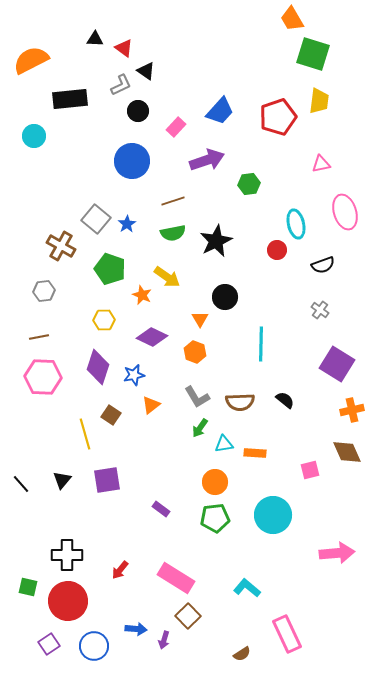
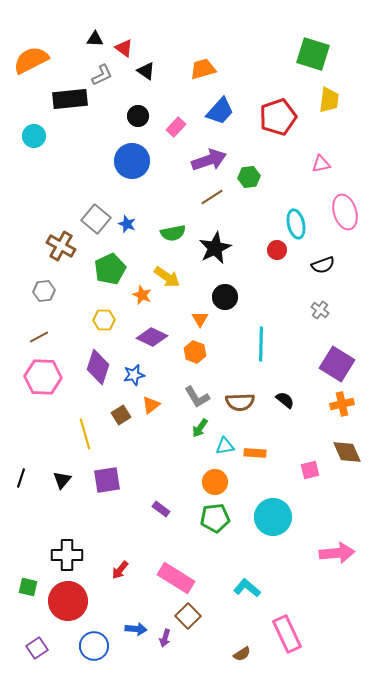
orange trapezoid at (292, 19): moved 89 px left, 50 px down; rotated 104 degrees clockwise
gray L-shape at (121, 85): moved 19 px left, 10 px up
yellow trapezoid at (319, 101): moved 10 px right, 1 px up
black circle at (138, 111): moved 5 px down
purple arrow at (207, 160): moved 2 px right
green hexagon at (249, 184): moved 7 px up
brown line at (173, 201): moved 39 px right, 4 px up; rotated 15 degrees counterclockwise
blue star at (127, 224): rotated 18 degrees counterclockwise
black star at (216, 241): moved 1 px left, 7 px down
green pentagon at (110, 269): rotated 28 degrees clockwise
brown line at (39, 337): rotated 18 degrees counterclockwise
orange cross at (352, 410): moved 10 px left, 6 px up
brown square at (111, 415): moved 10 px right; rotated 24 degrees clockwise
cyan triangle at (224, 444): moved 1 px right, 2 px down
black line at (21, 484): moved 6 px up; rotated 60 degrees clockwise
cyan circle at (273, 515): moved 2 px down
purple arrow at (164, 640): moved 1 px right, 2 px up
purple square at (49, 644): moved 12 px left, 4 px down
